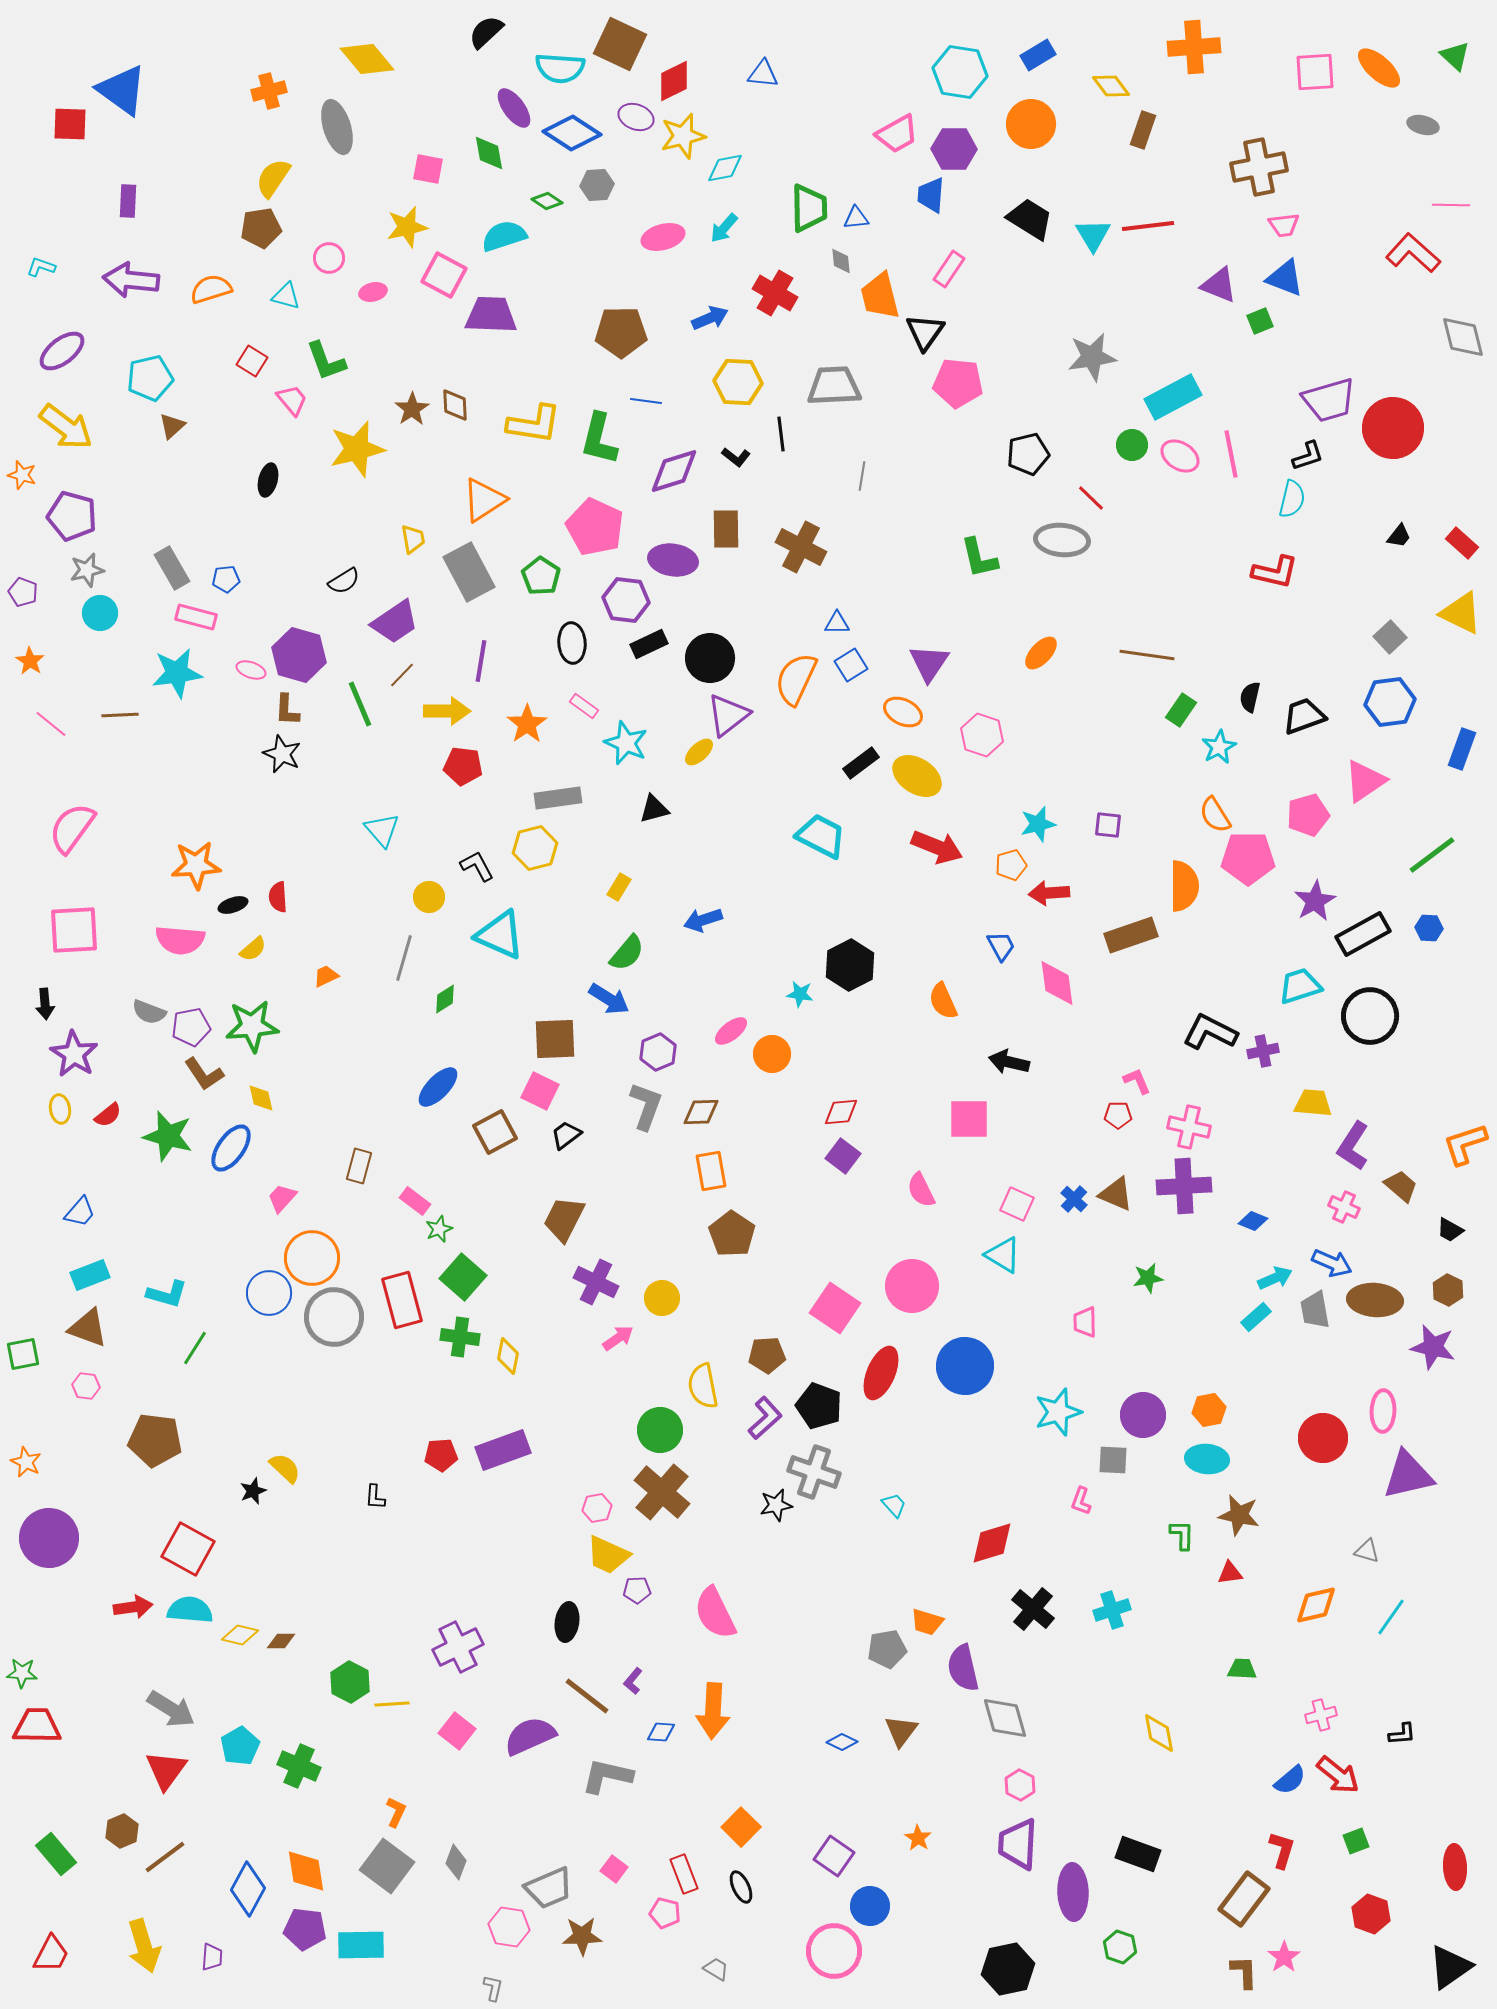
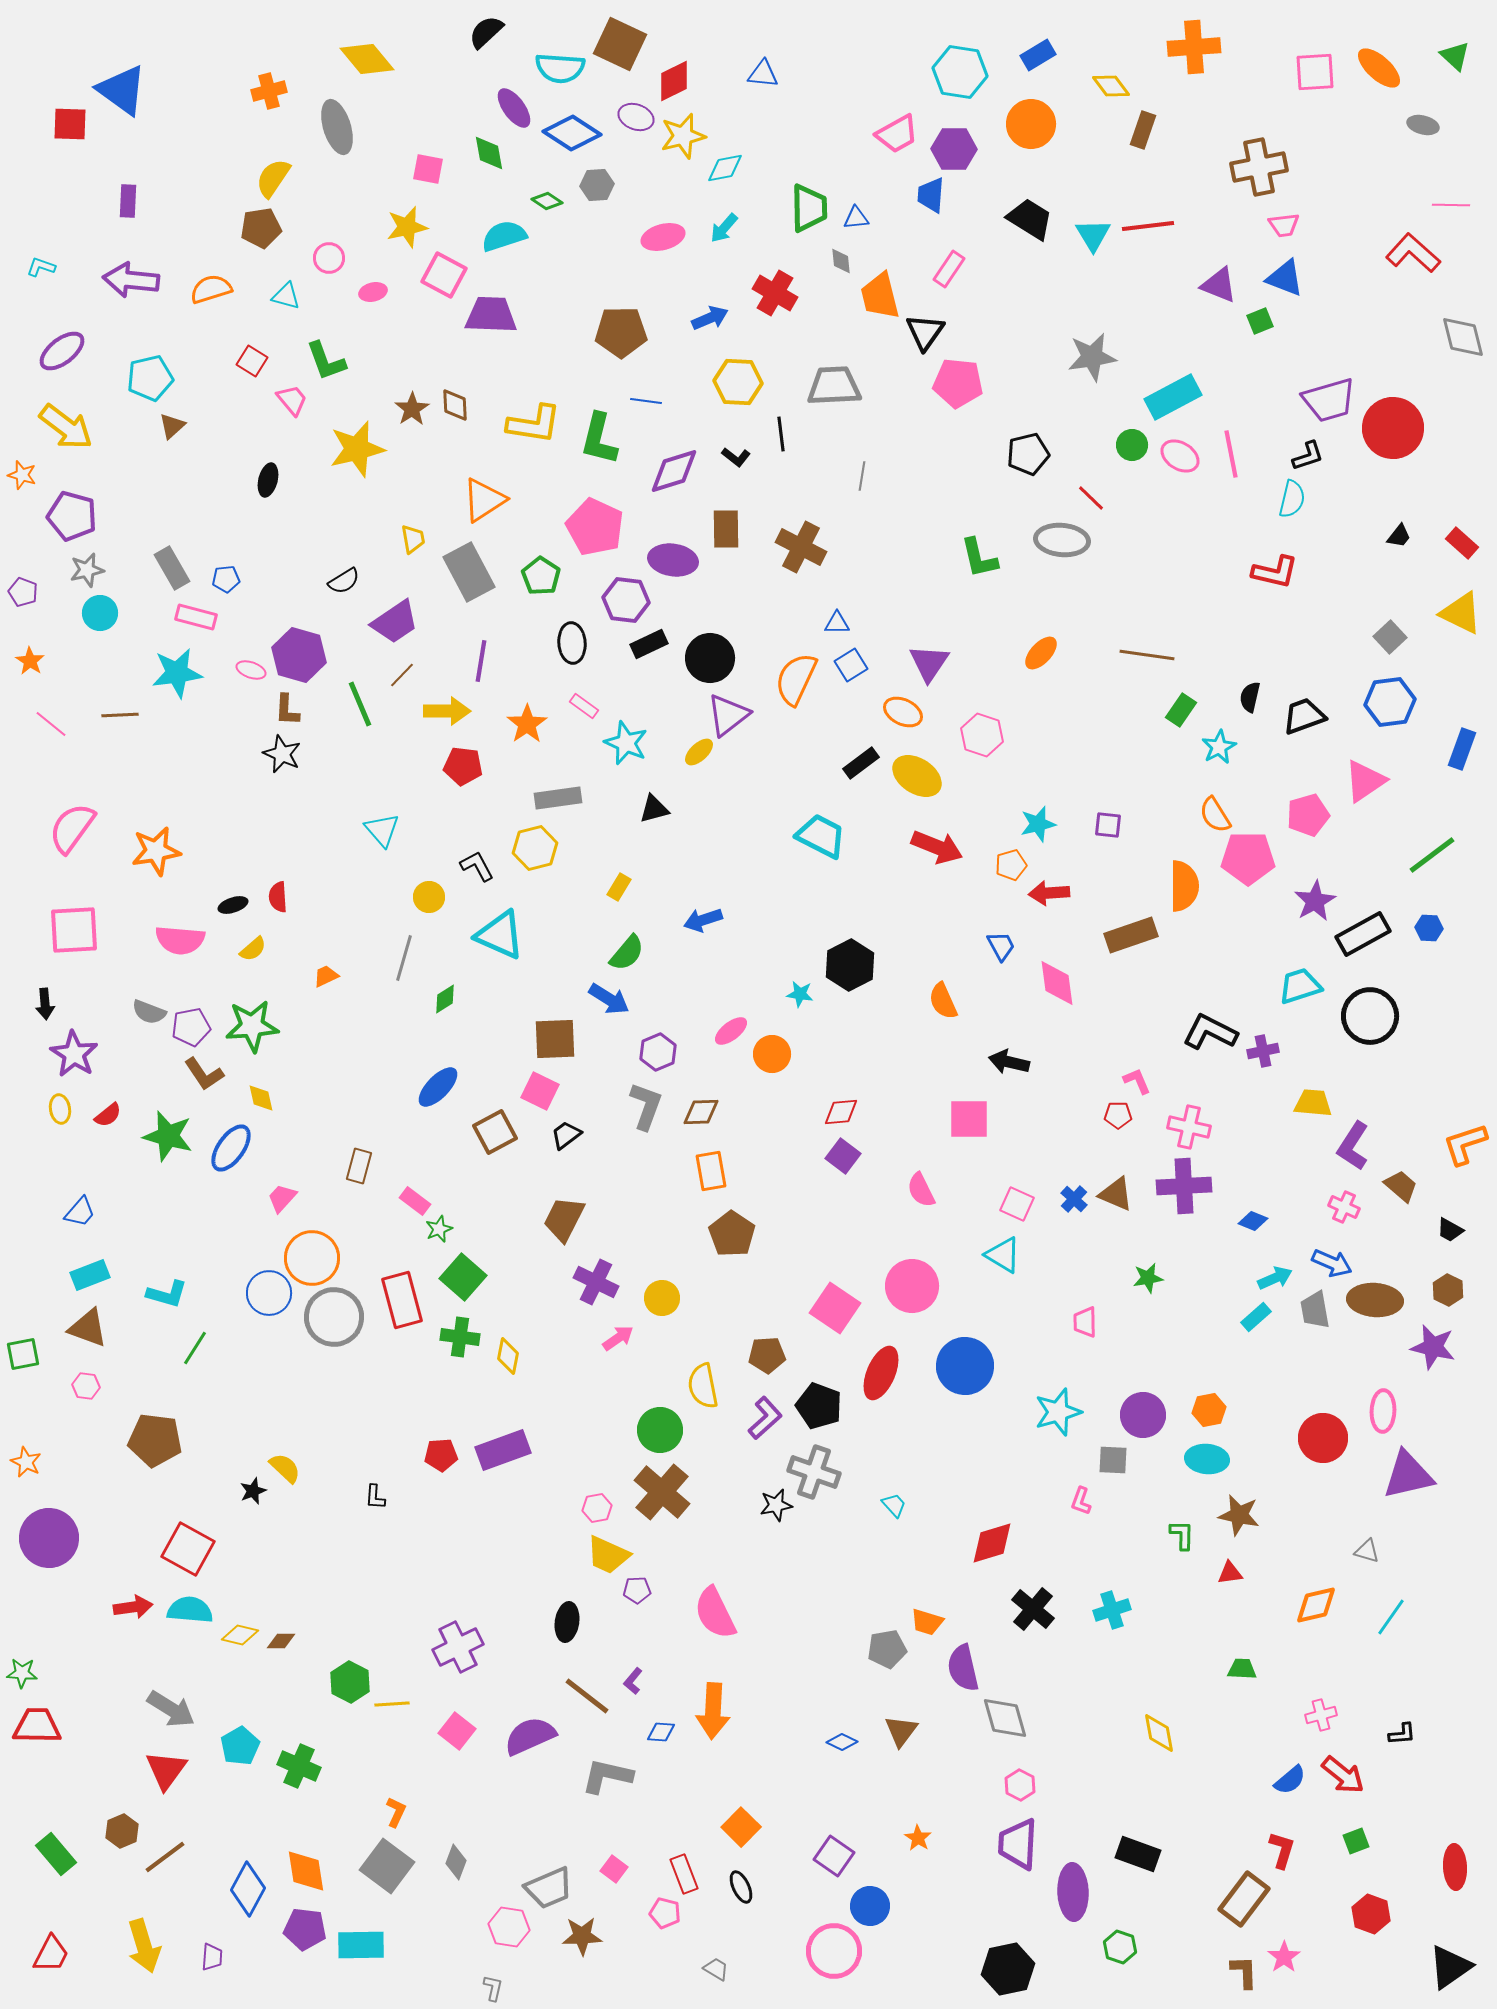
orange star at (196, 865): moved 40 px left, 14 px up; rotated 6 degrees counterclockwise
red arrow at (1338, 1775): moved 5 px right
